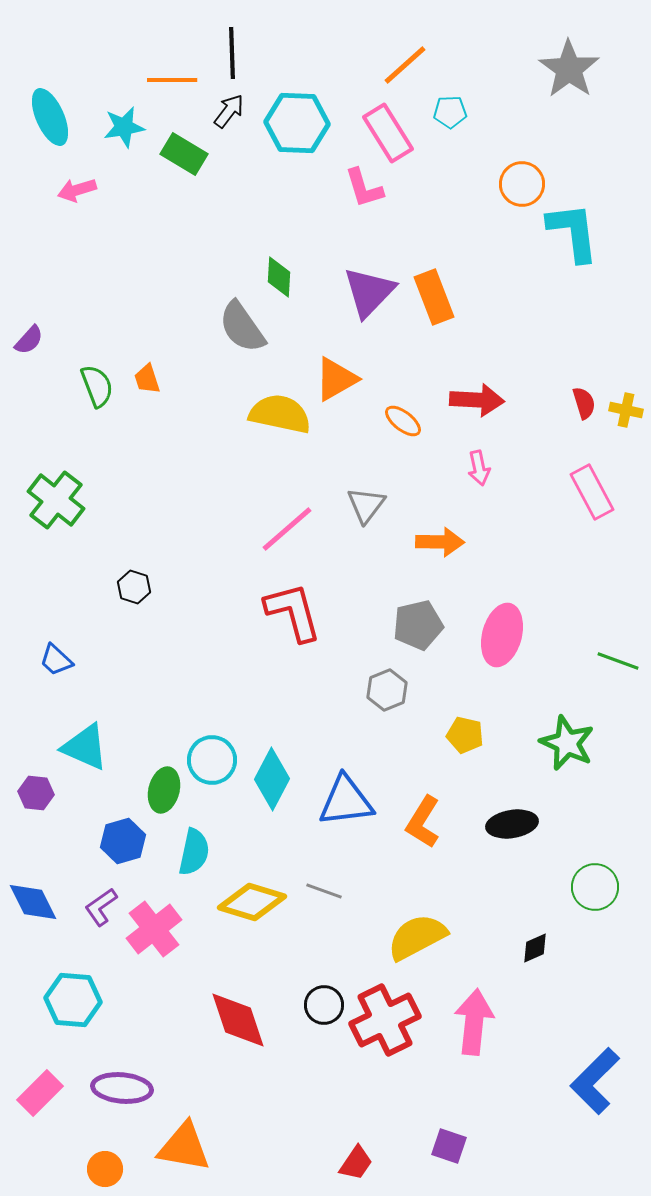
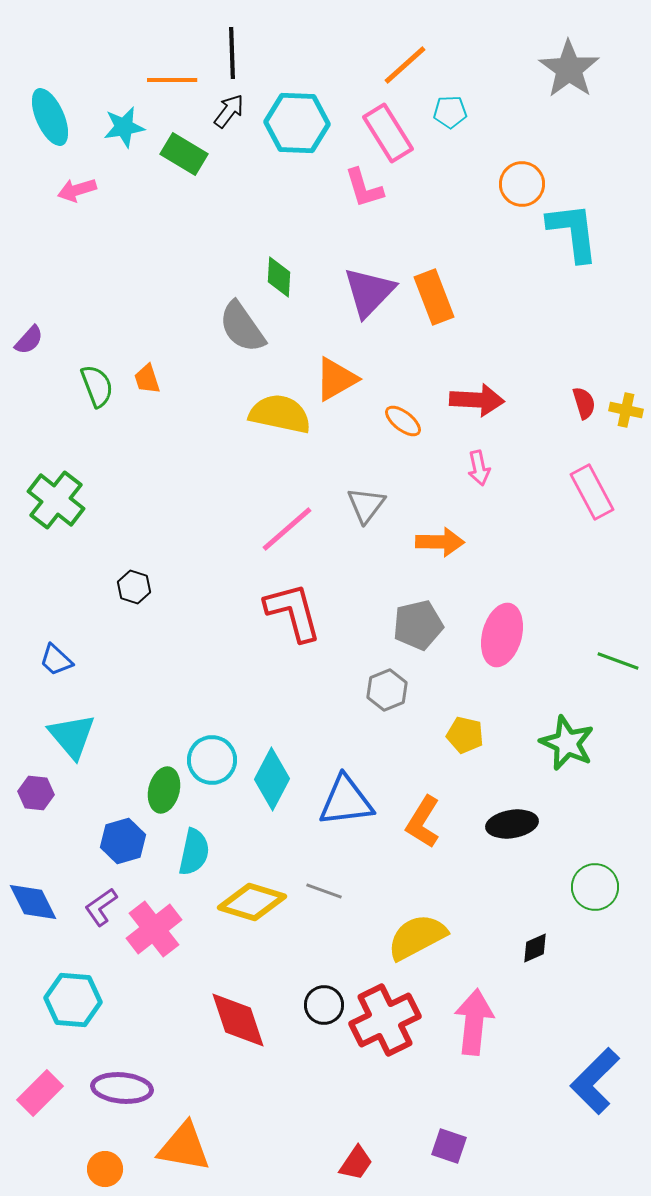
cyan triangle at (85, 747): moved 13 px left, 11 px up; rotated 26 degrees clockwise
